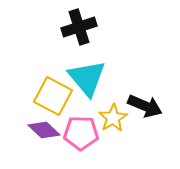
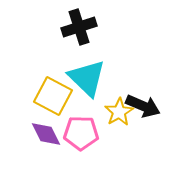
cyan triangle: rotated 6 degrees counterclockwise
black arrow: moved 2 px left
yellow star: moved 6 px right, 6 px up
purple diamond: moved 2 px right, 4 px down; rotated 20 degrees clockwise
